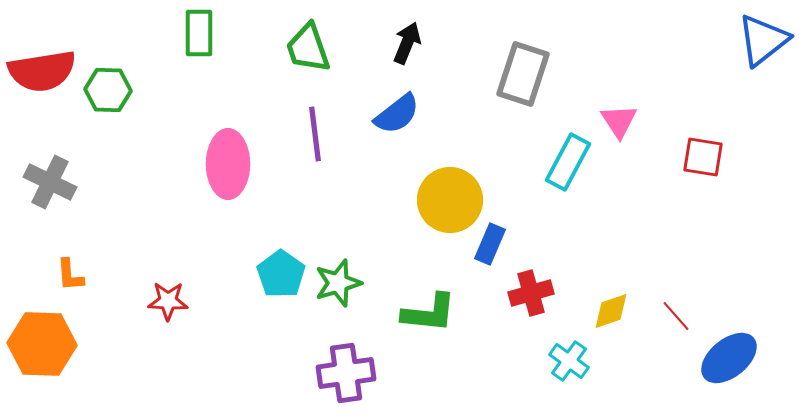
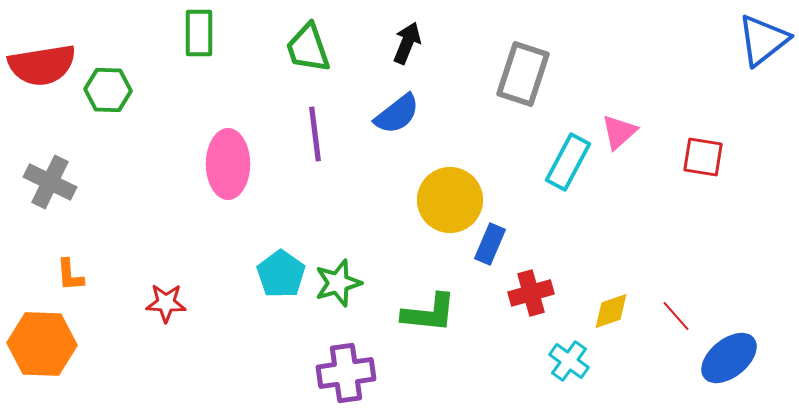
red semicircle: moved 6 px up
pink triangle: moved 11 px down; rotated 21 degrees clockwise
red star: moved 2 px left, 2 px down
